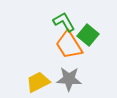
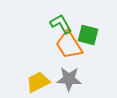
green L-shape: moved 3 px left, 2 px down
green square: rotated 25 degrees counterclockwise
